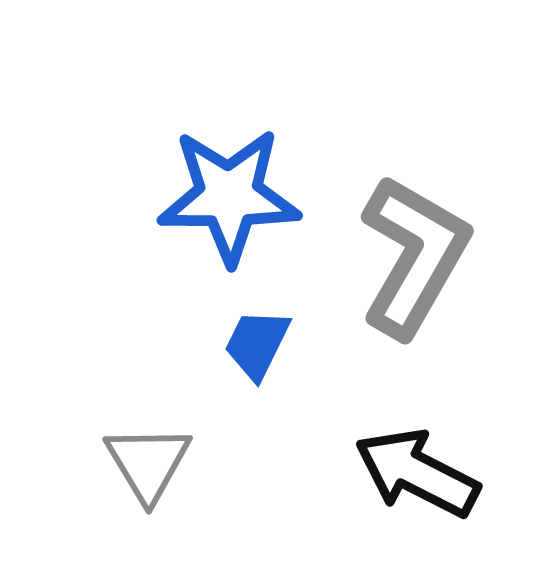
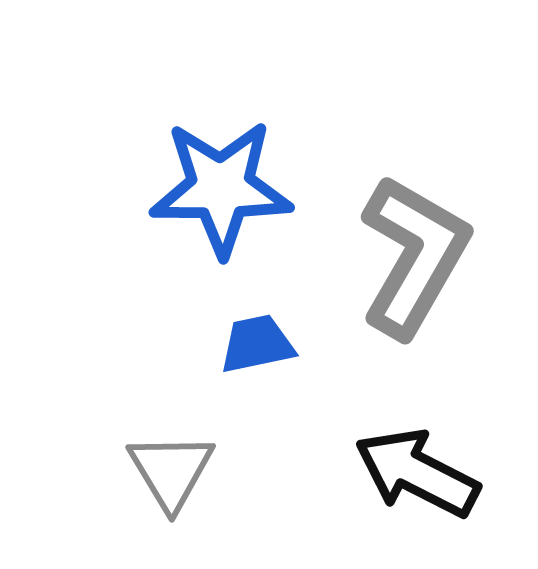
blue star: moved 8 px left, 8 px up
blue trapezoid: rotated 52 degrees clockwise
gray triangle: moved 23 px right, 8 px down
